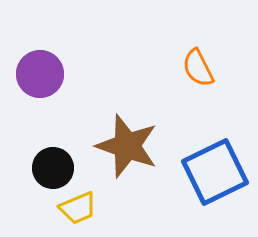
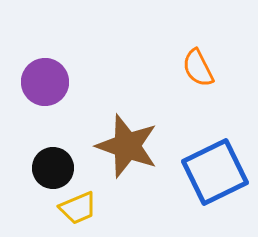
purple circle: moved 5 px right, 8 px down
